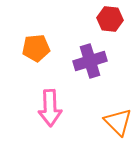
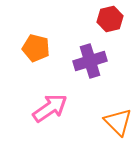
red hexagon: rotated 20 degrees counterclockwise
orange pentagon: rotated 20 degrees clockwise
pink arrow: rotated 123 degrees counterclockwise
